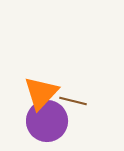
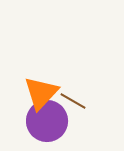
brown line: rotated 16 degrees clockwise
